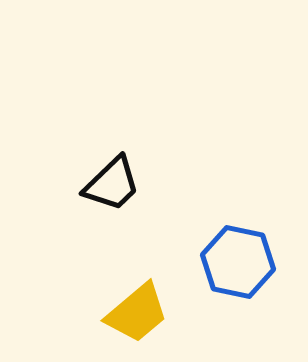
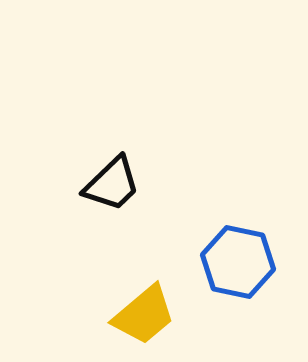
yellow trapezoid: moved 7 px right, 2 px down
